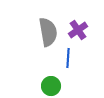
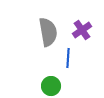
purple cross: moved 4 px right
